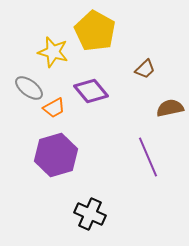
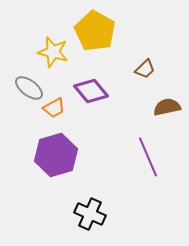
brown semicircle: moved 3 px left, 1 px up
